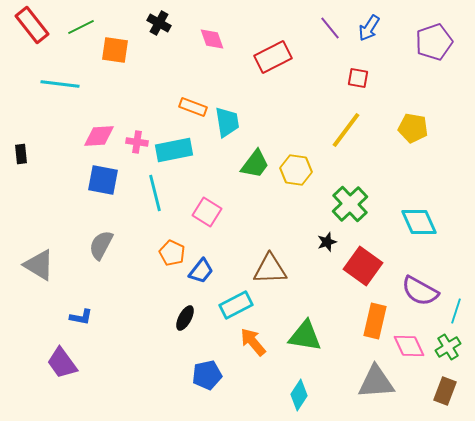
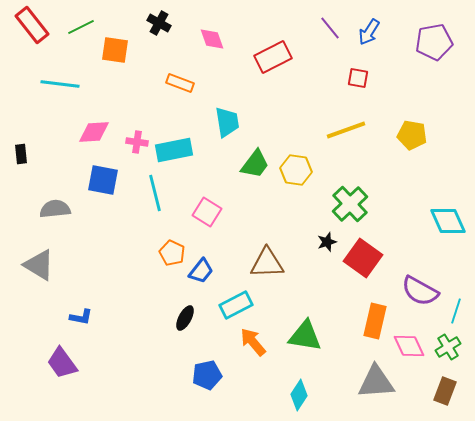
blue arrow at (369, 28): moved 4 px down
purple pentagon at (434, 42): rotated 9 degrees clockwise
orange rectangle at (193, 107): moved 13 px left, 24 px up
yellow pentagon at (413, 128): moved 1 px left, 7 px down
yellow line at (346, 130): rotated 33 degrees clockwise
pink diamond at (99, 136): moved 5 px left, 4 px up
cyan diamond at (419, 222): moved 29 px right, 1 px up
gray semicircle at (101, 245): moved 46 px left, 36 px up; rotated 56 degrees clockwise
red square at (363, 266): moved 8 px up
brown triangle at (270, 269): moved 3 px left, 6 px up
